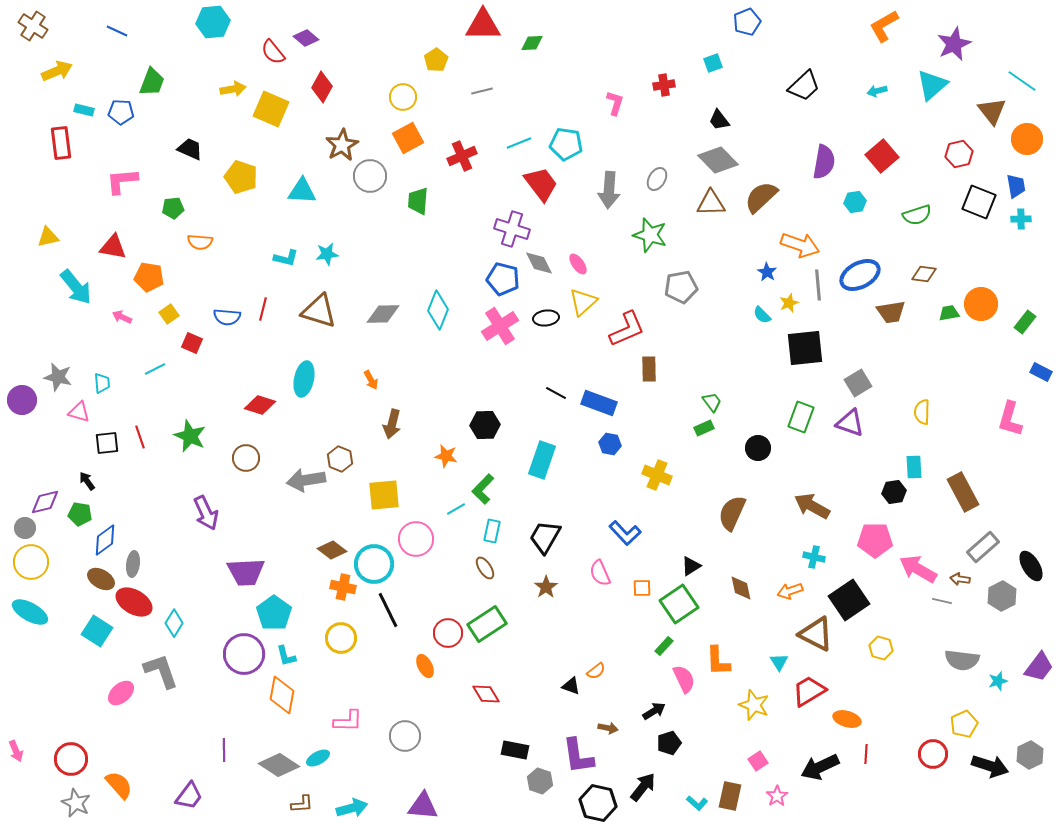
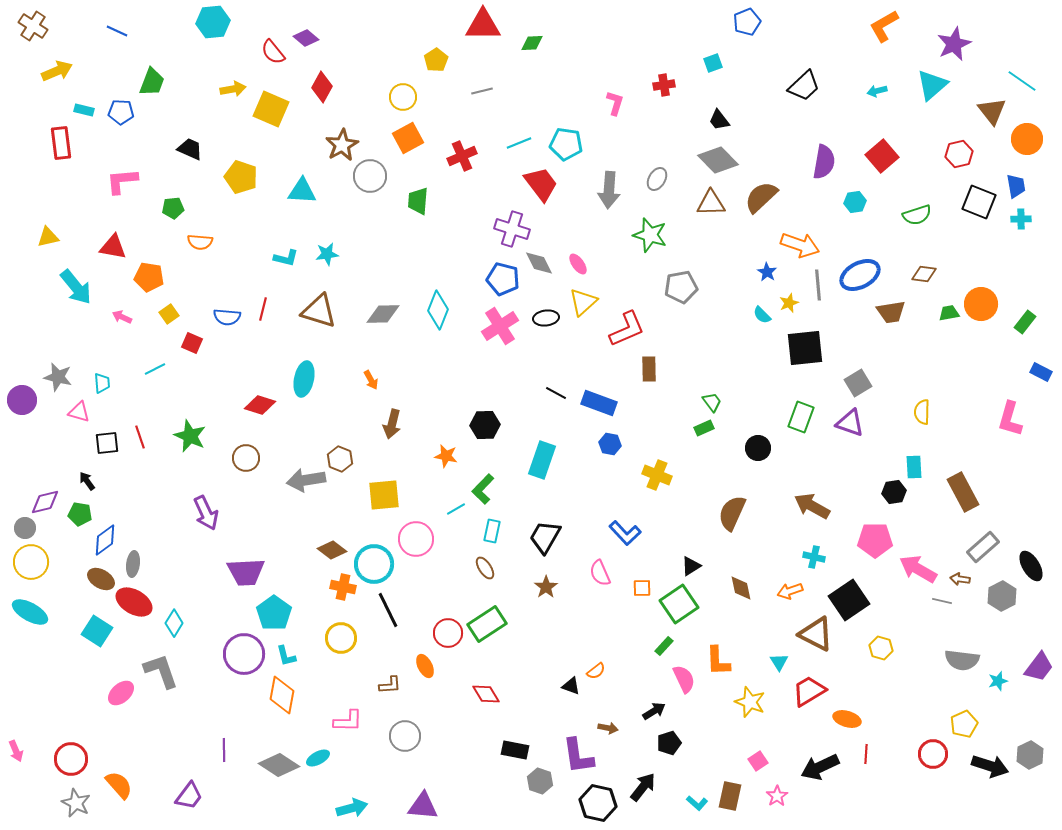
yellow star at (754, 705): moved 4 px left, 3 px up
brown L-shape at (302, 804): moved 88 px right, 119 px up
